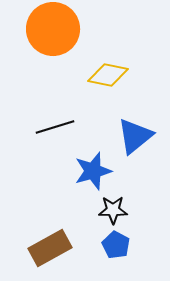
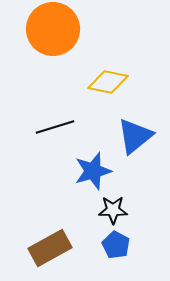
yellow diamond: moved 7 px down
